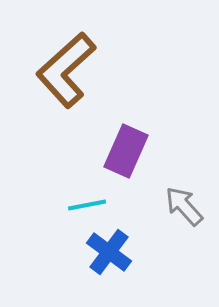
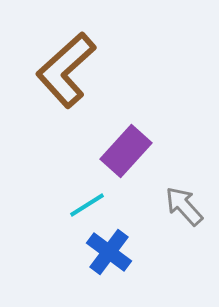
purple rectangle: rotated 18 degrees clockwise
cyan line: rotated 21 degrees counterclockwise
